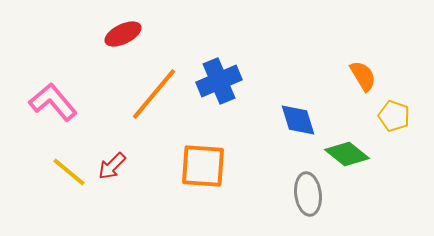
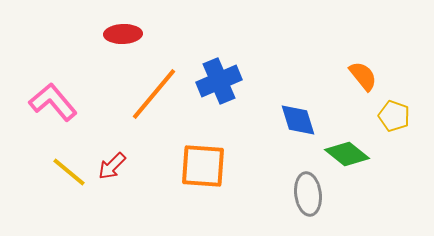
red ellipse: rotated 24 degrees clockwise
orange semicircle: rotated 8 degrees counterclockwise
